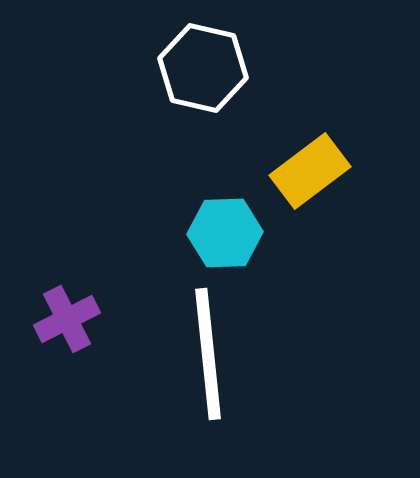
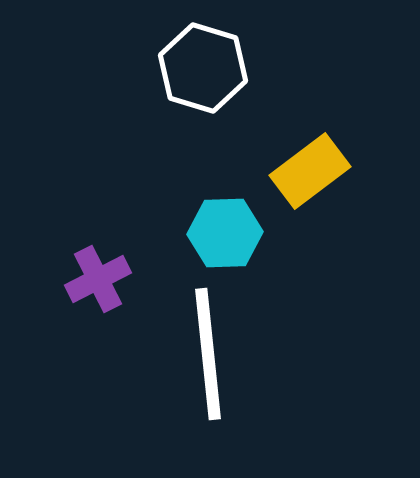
white hexagon: rotated 4 degrees clockwise
purple cross: moved 31 px right, 40 px up
